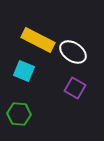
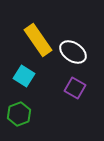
yellow rectangle: rotated 28 degrees clockwise
cyan square: moved 5 px down; rotated 10 degrees clockwise
green hexagon: rotated 25 degrees counterclockwise
